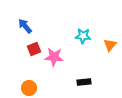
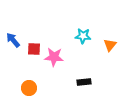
blue arrow: moved 12 px left, 14 px down
red square: rotated 24 degrees clockwise
